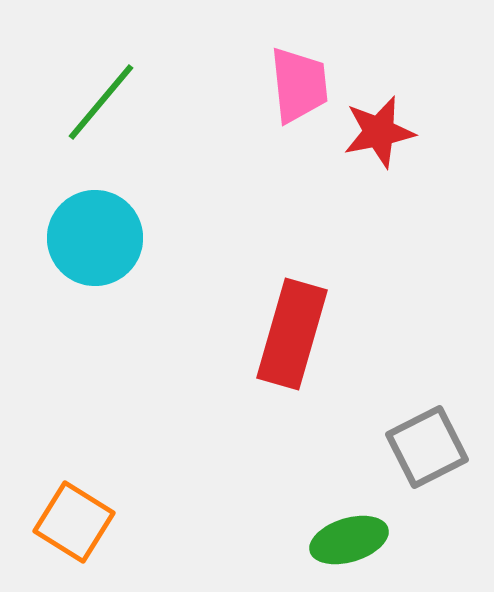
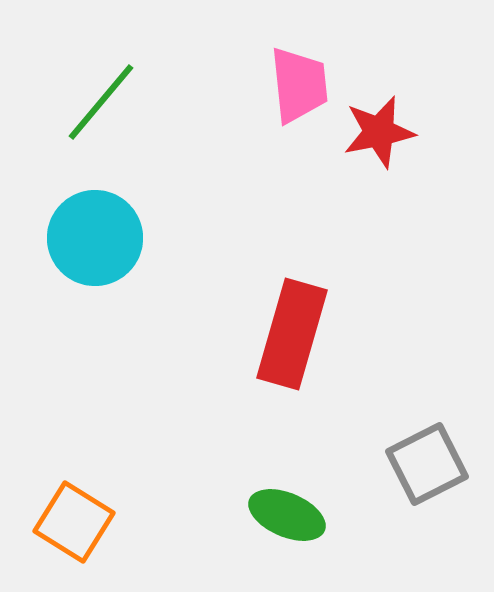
gray square: moved 17 px down
green ellipse: moved 62 px left, 25 px up; rotated 40 degrees clockwise
